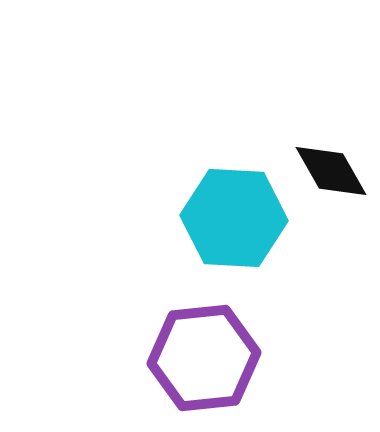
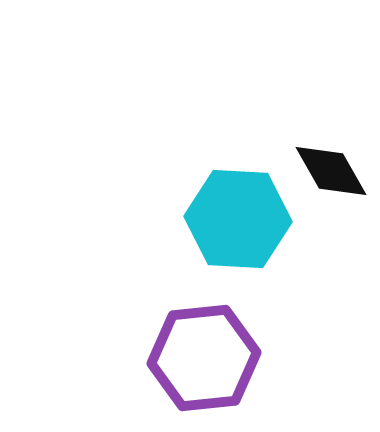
cyan hexagon: moved 4 px right, 1 px down
